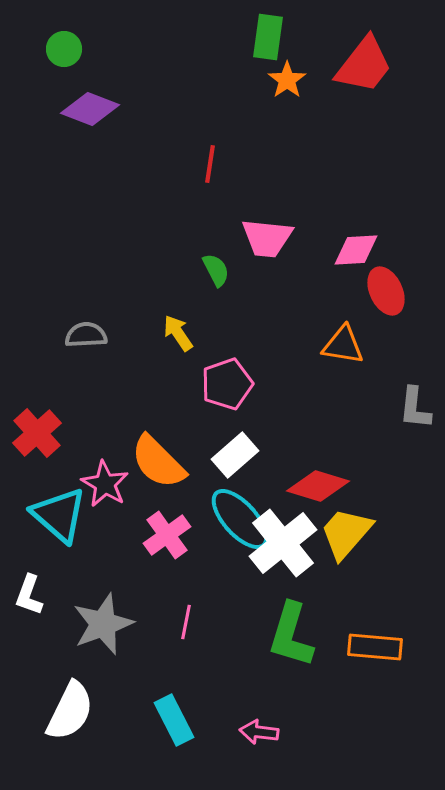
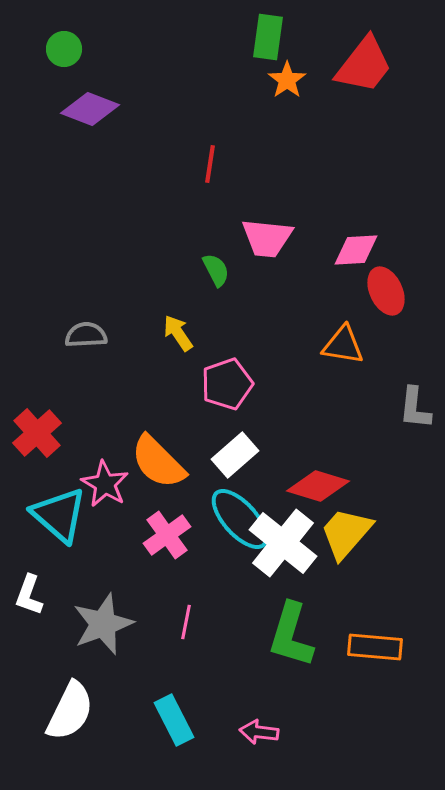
white cross: rotated 12 degrees counterclockwise
